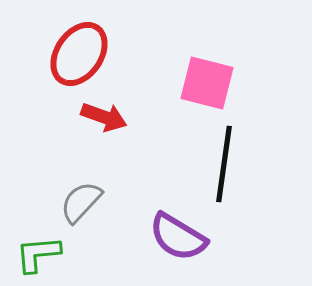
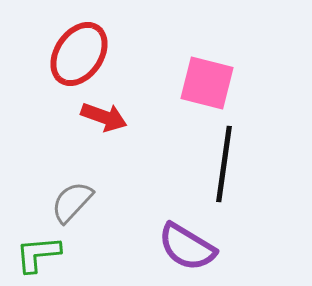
gray semicircle: moved 9 px left
purple semicircle: moved 9 px right, 10 px down
